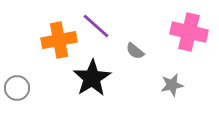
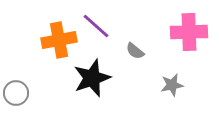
pink cross: rotated 15 degrees counterclockwise
black star: rotated 12 degrees clockwise
gray circle: moved 1 px left, 5 px down
